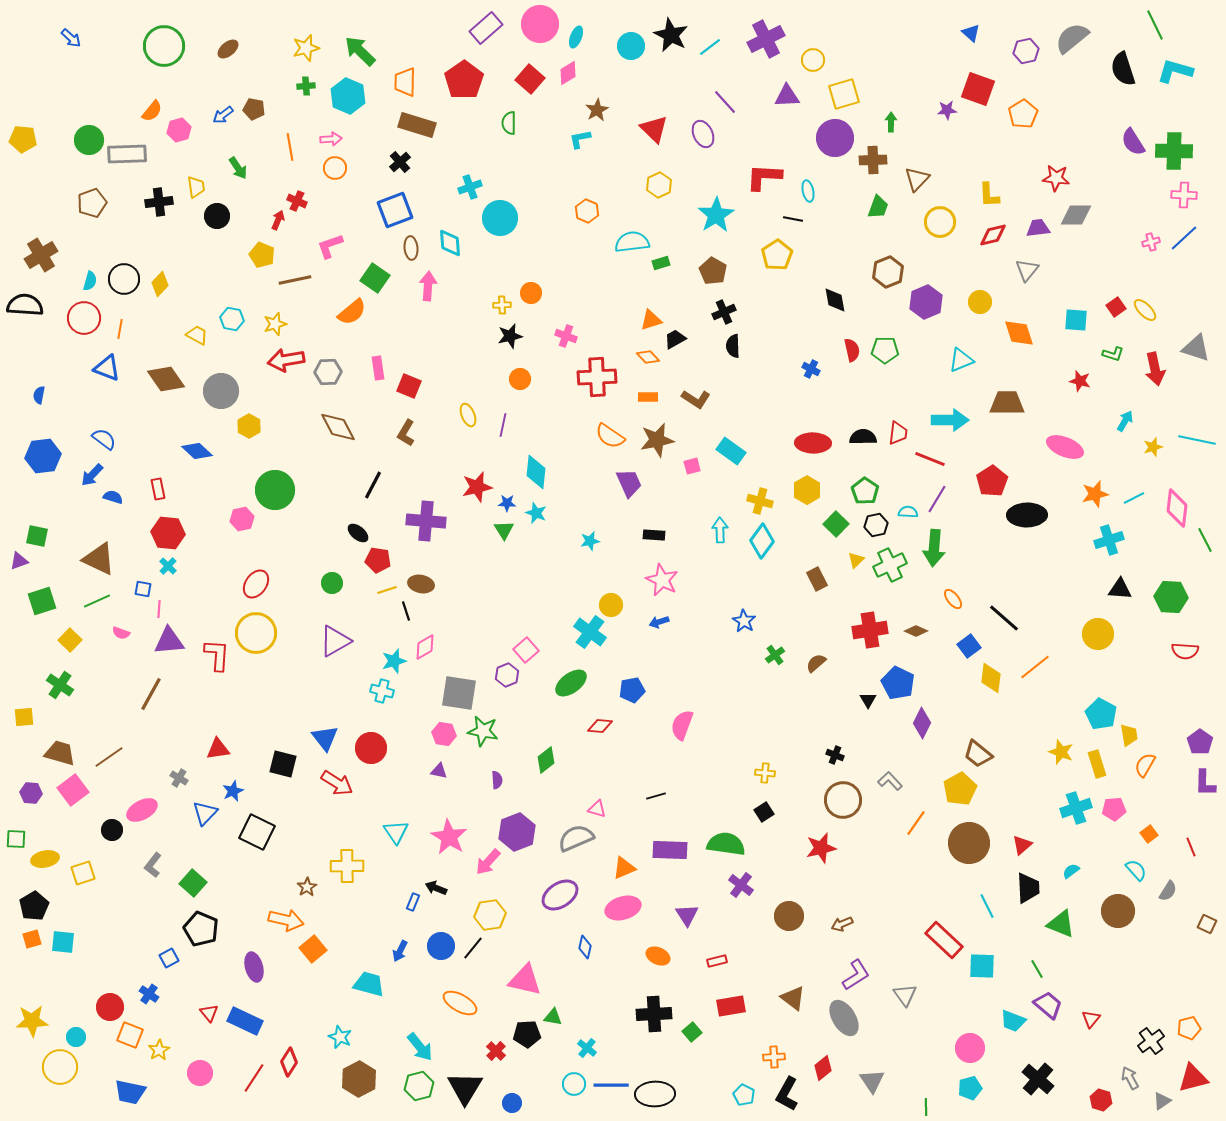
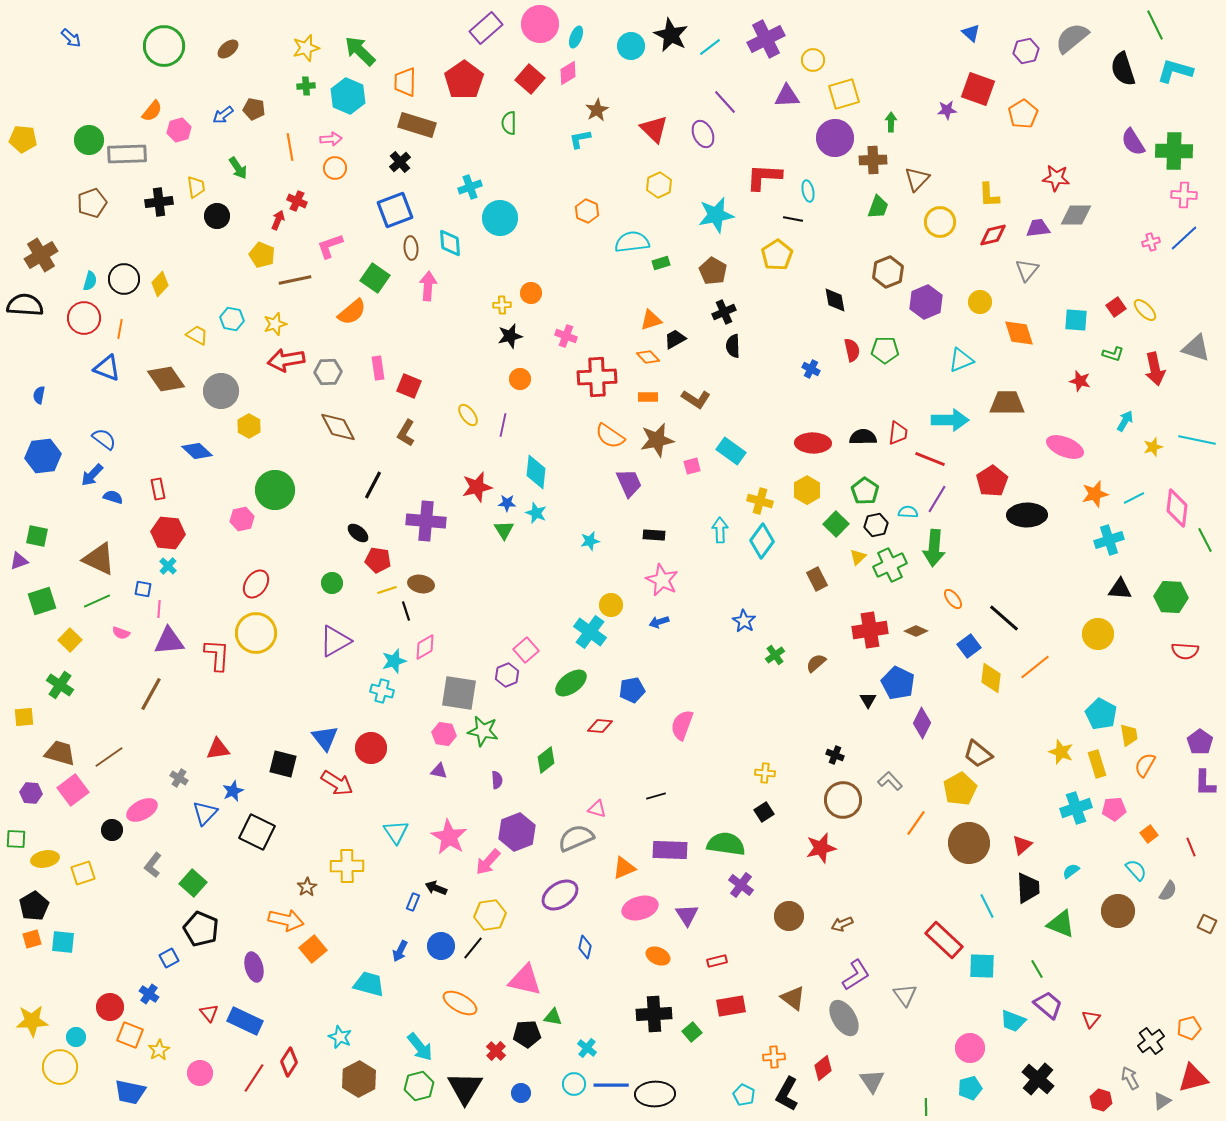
cyan star at (716, 215): rotated 21 degrees clockwise
yellow ellipse at (468, 415): rotated 15 degrees counterclockwise
yellow triangle at (856, 560): moved 2 px right, 3 px up
pink ellipse at (623, 908): moved 17 px right
blue circle at (512, 1103): moved 9 px right, 10 px up
